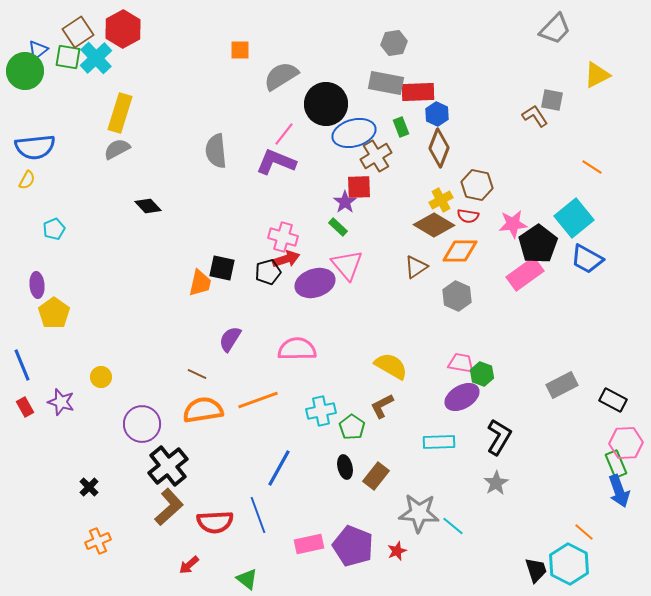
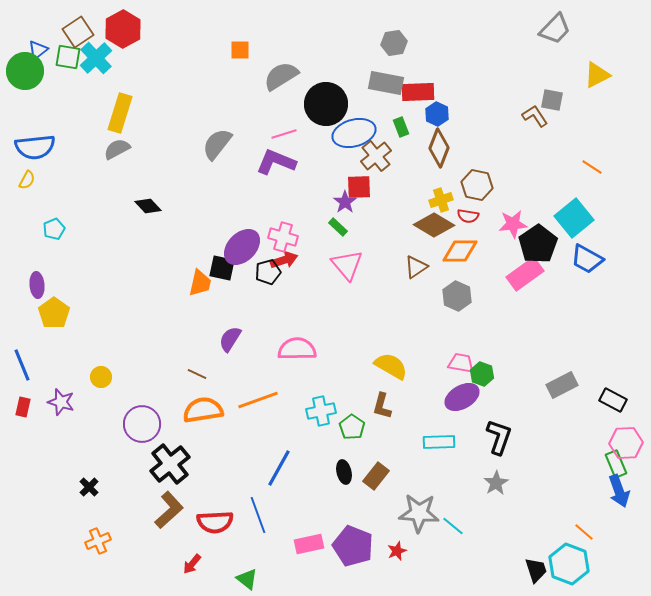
pink line at (284, 134): rotated 35 degrees clockwise
gray semicircle at (216, 151): moved 1 px right, 7 px up; rotated 44 degrees clockwise
brown cross at (376, 156): rotated 8 degrees counterclockwise
yellow cross at (441, 200): rotated 10 degrees clockwise
red arrow at (286, 259): moved 2 px left, 1 px down
purple ellipse at (315, 283): moved 73 px left, 36 px up; rotated 27 degrees counterclockwise
brown L-shape at (382, 406): rotated 48 degrees counterclockwise
red rectangle at (25, 407): moved 2 px left; rotated 42 degrees clockwise
black L-shape at (499, 437): rotated 12 degrees counterclockwise
black cross at (168, 466): moved 2 px right, 2 px up
black ellipse at (345, 467): moved 1 px left, 5 px down
brown L-shape at (169, 507): moved 3 px down
cyan hexagon at (569, 564): rotated 6 degrees counterclockwise
red arrow at (189, 565): moved 3 px right, 1 px up; rotated 10 degrees counterclockwise
